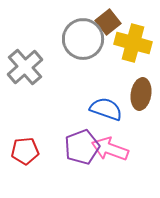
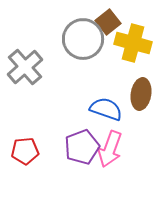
pink arrow: rotated 90 degrees counterclockwise
